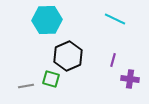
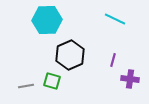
black hexagon: moved 2 px right, 1 px up
green square: moved 1 px right, 2 px down
